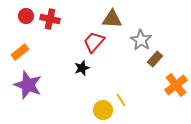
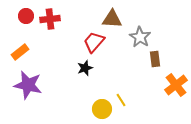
red cross: rotated 18 degrees counterclockwise
gray star: moved 1 px left, 3 px up
brown rectangle: rotated 49 degrees counterclockwise
black star: moved 3 px right
purple star: rotated 8 degrees counterclockwise
yellow circle: moved 1 px left, 1 px up
